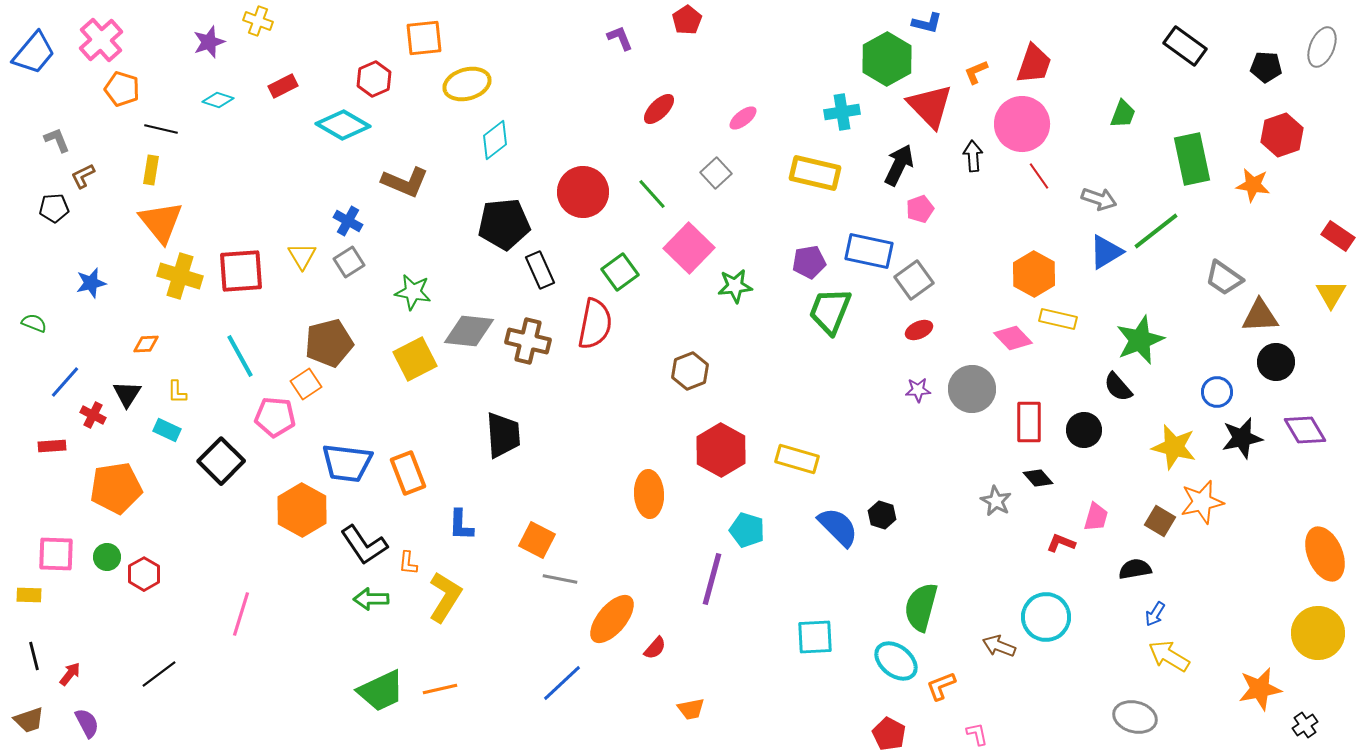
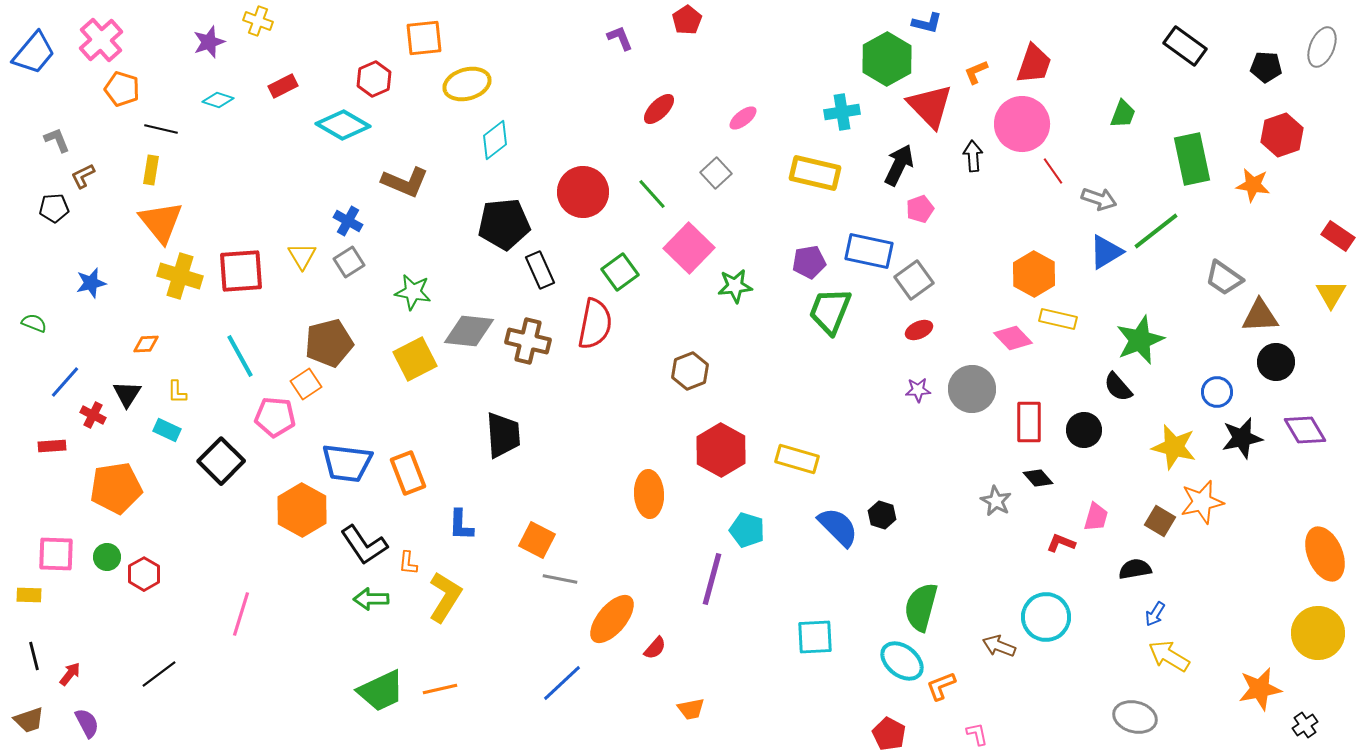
red line at (1039, 176): moved 14 px right, 5 px up
cyan ellipse at (896, 661): moved 6 px right
